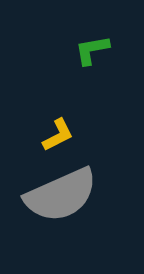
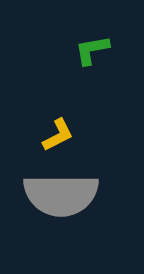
gray semicircle: rotated 24 degrees clockwise
